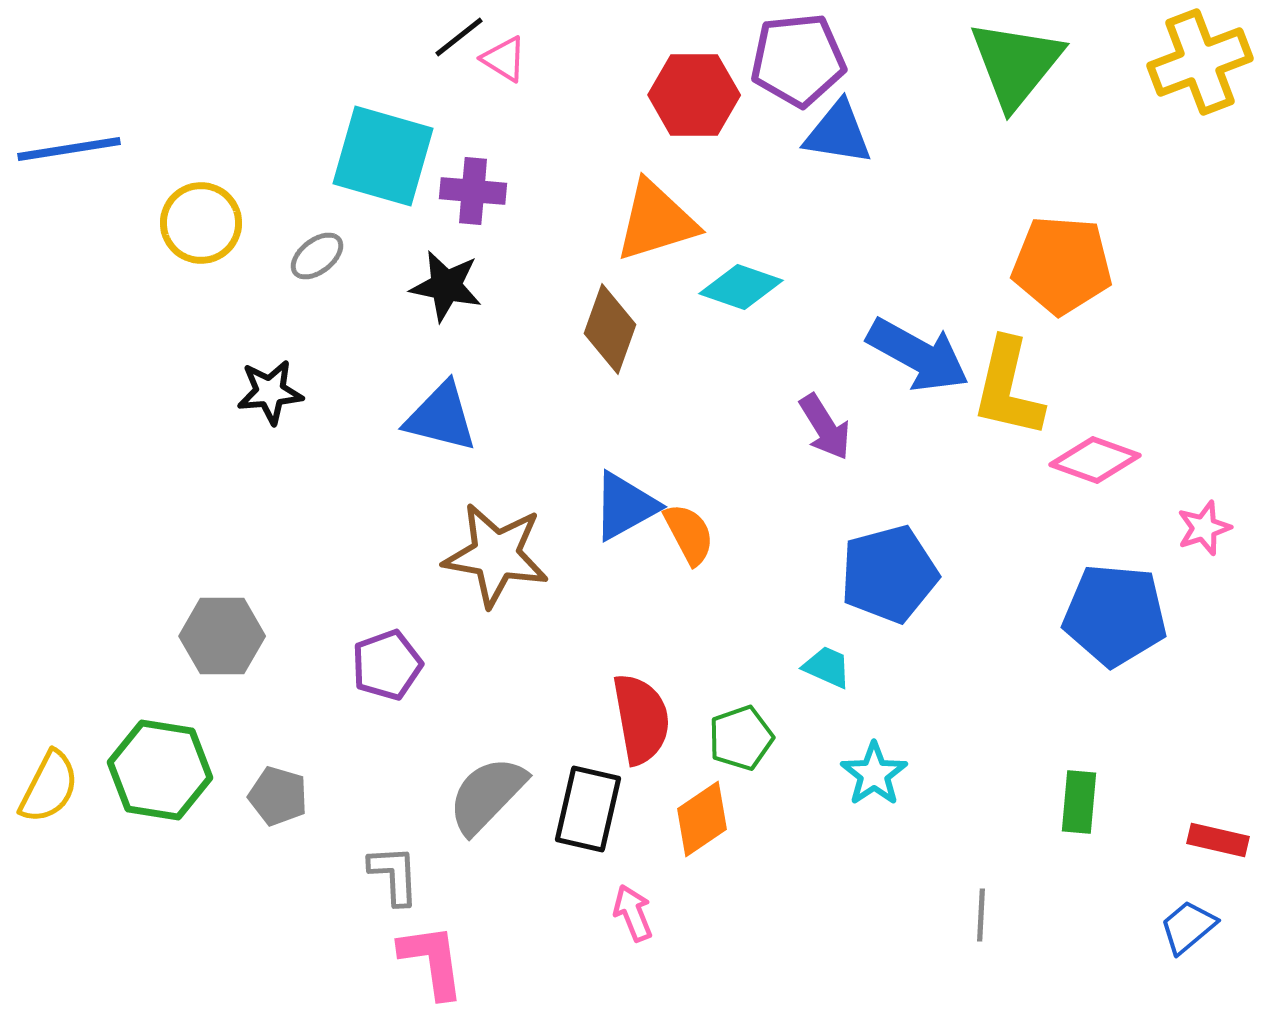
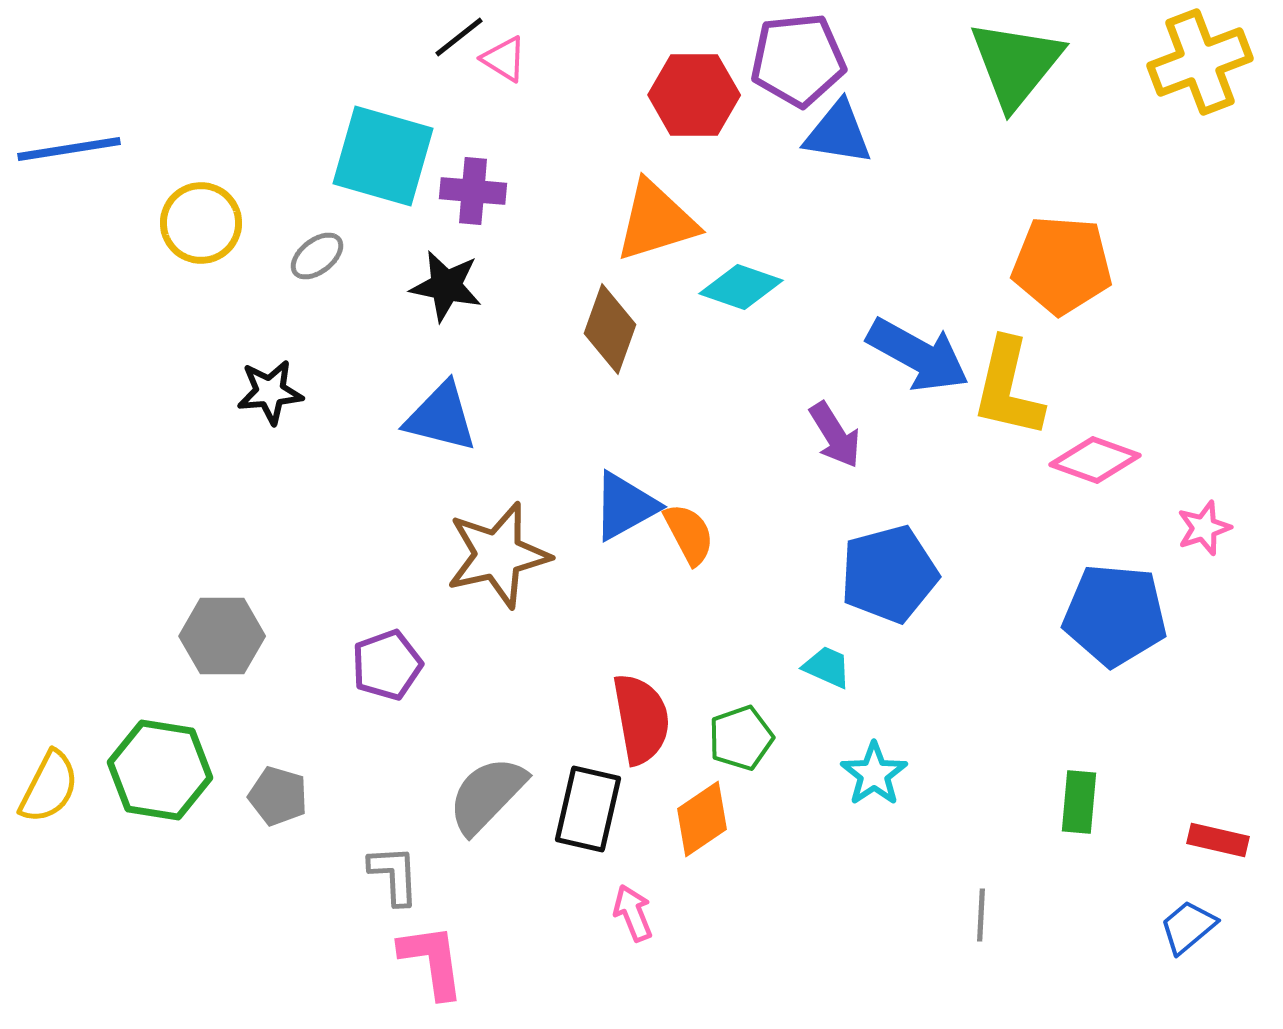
purple arrow at (825, 427): moved 10 px right, 8 px down
brown star at (496, 555): moved 2 px right; rotated 23 degrees counterclockwise
